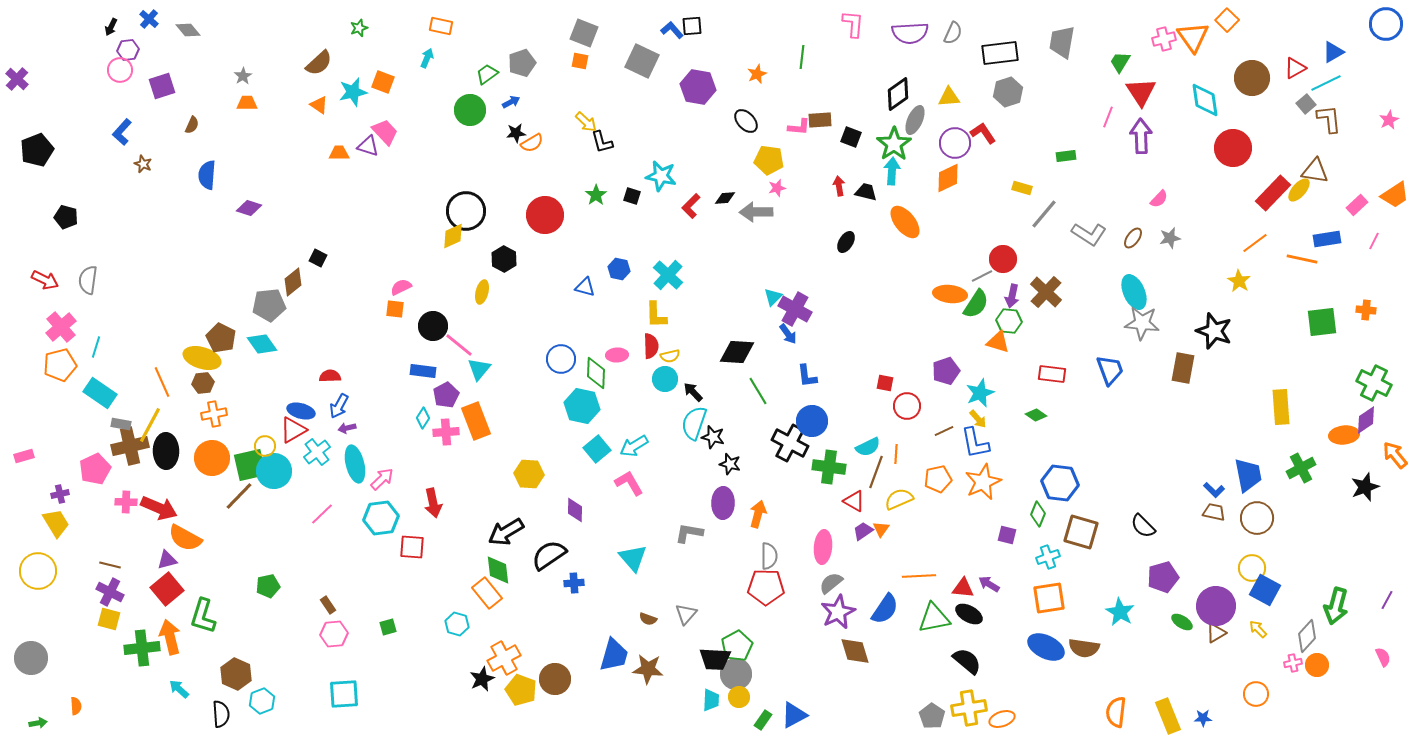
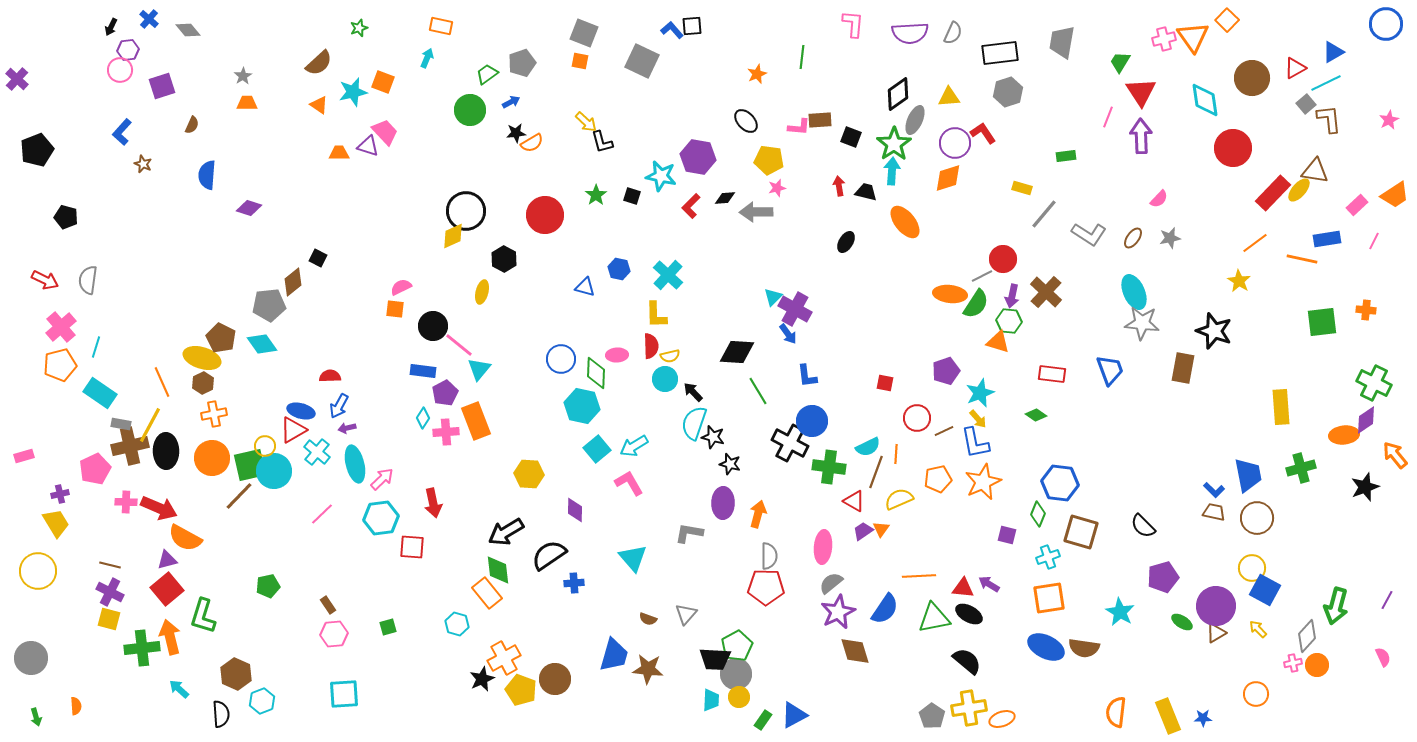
purple hexagon at (698, 87): moved 70 px down
orange diamond at (948, 178): rotated 8 degrees clockwise
brown hexagon at (203, 383): rotated 20 degrees counterclockwise
purple pentagon at (446, 395): moved 1 px left, 2 px up
red circle at (907, 406): moved 10 px right, 12 px down
cyan cross at (317, 452): rotated 12 degrees counterclockwise
green cross at (1301, 468): rotated 12 degrees clockwise
green arrow at (38, 723): moved 2 px left, 6 px up; rotated 84 degrees clockwise
